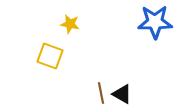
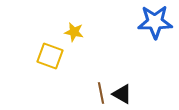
yellow star: moved 4 px right, 8 px down
